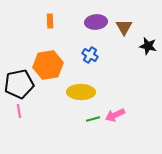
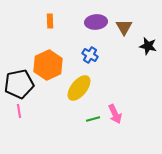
orange hexagon: rotated 16 degrees counterclockwise
yellow ellipse: moved 2 px left, 4 px up; rotated 52 degrees counterclockwise
pink arrow: moved 1 px up; rotated 90 degrees counterclockwise
